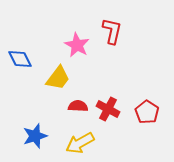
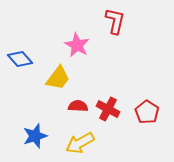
red L-shape: moved 3 px right, 10 px up
blue diamond: rotated 15 degrees counterclockwise
